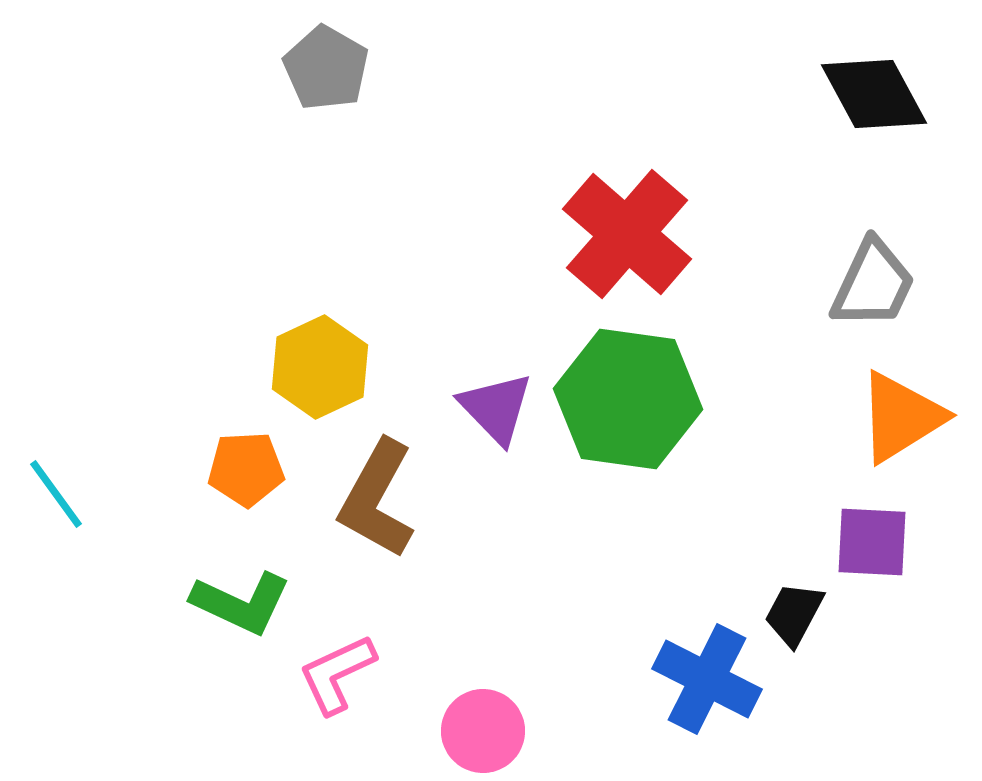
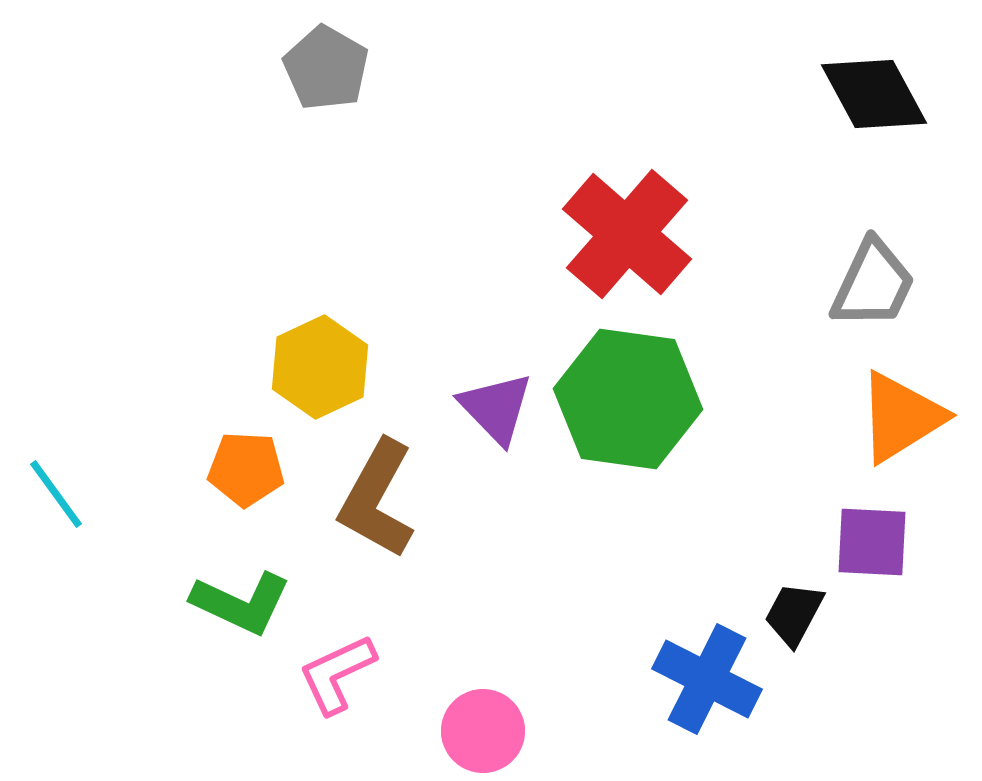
orange pentagon: rotated 6 degrees clockwise
